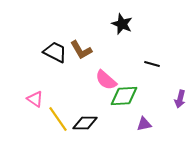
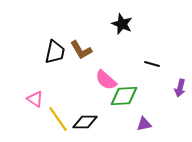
black trapezoid: rotated 75 degrees clockwise
purple arrow: moved 11 px up
black diamond: moved 1 px up
